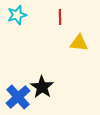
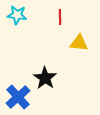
cyan star: rotated 24 degrees clockwise
black star: moved 3 px right, 9 px up
